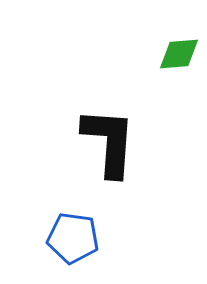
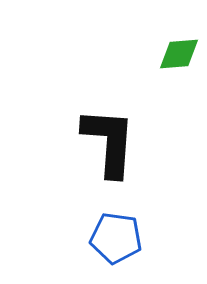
blue pentagon: moved 43 px right
